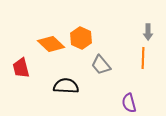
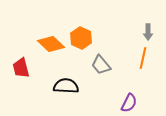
orange line: rotated 10 degrees clockwise
purple semicircle: rotated 138 degrees counterclockwise
